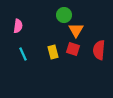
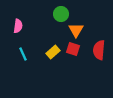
green circle: moved 3 px left, 1 px up
yellow rectangle: rotated 64 degrees clockwise
